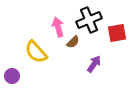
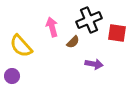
pink arrow: moved 6 px left
red square: rotated 18 degrees clockwise
yellow semicircle: moved 15 px left, 6 px up
purple arrow: rotated 66 degrees clockwise
